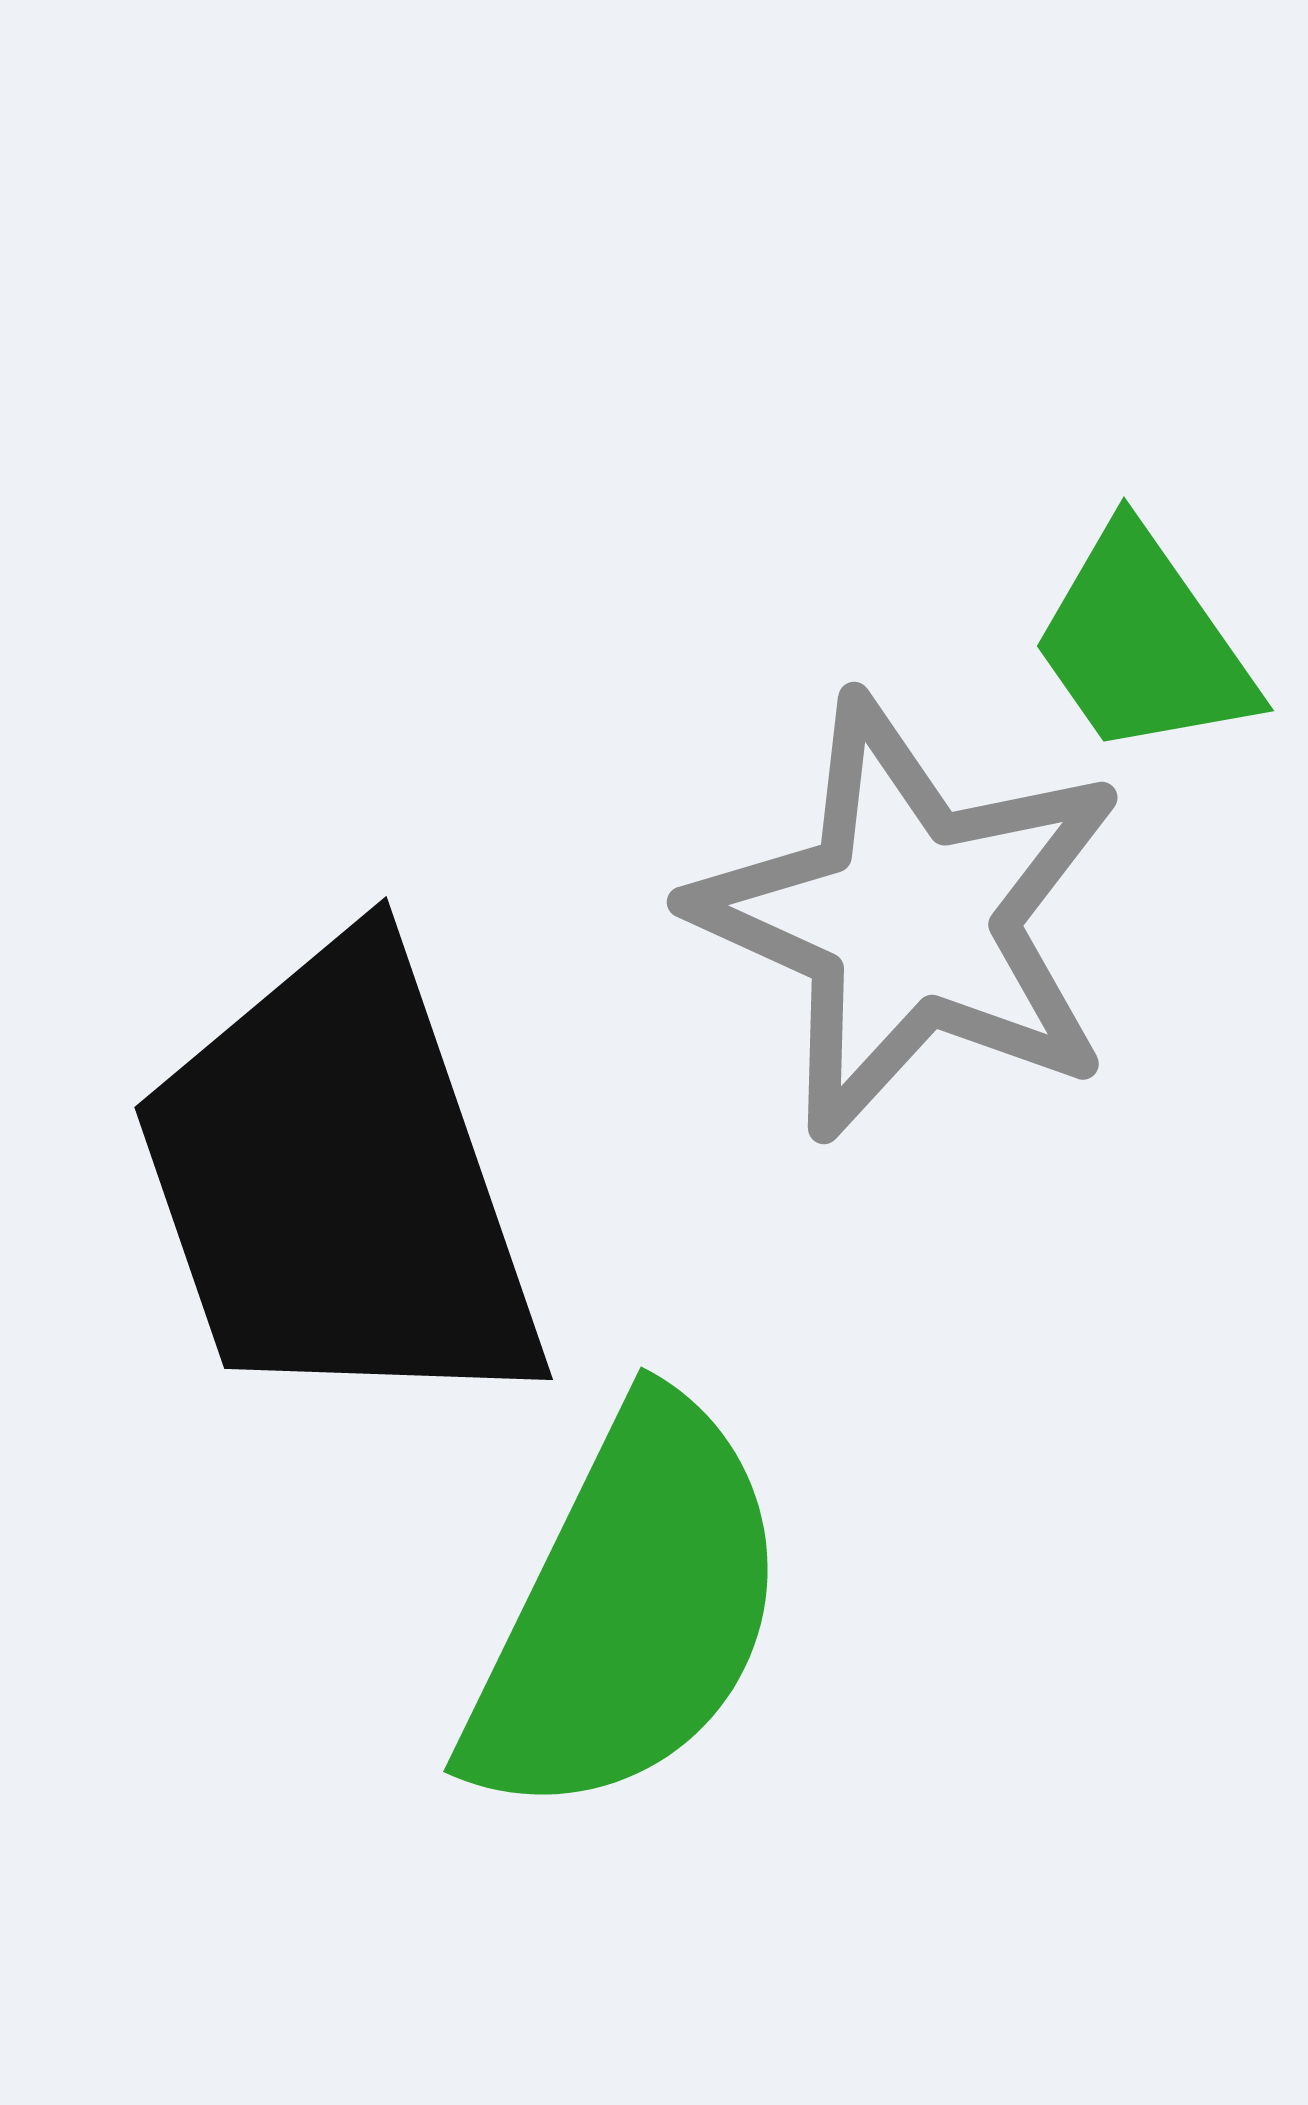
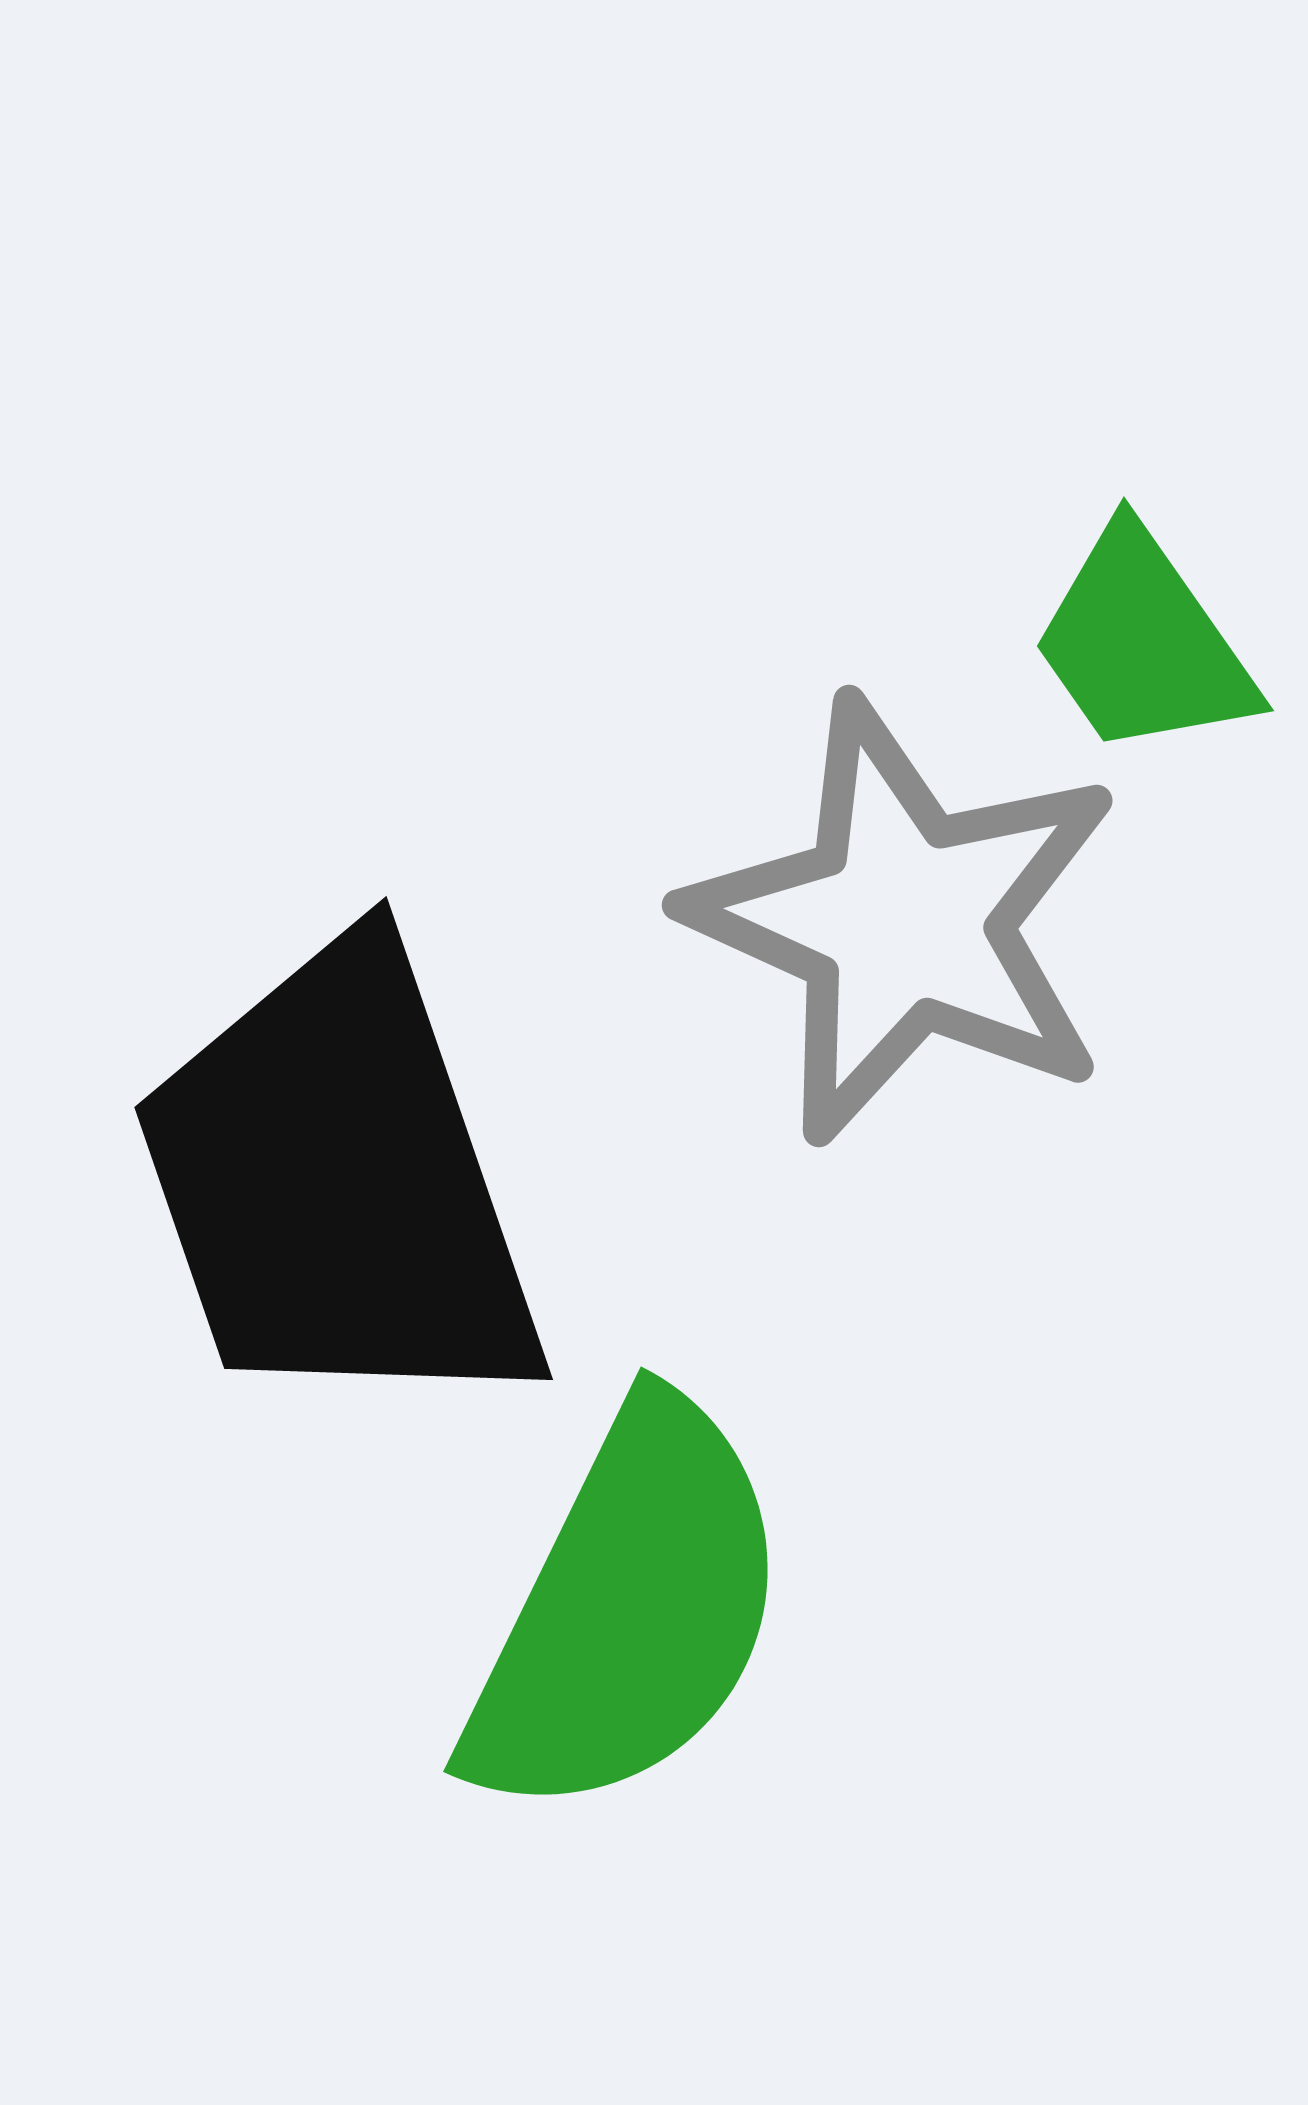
gray star: moved 5 px left, 3 px down
